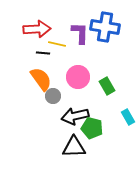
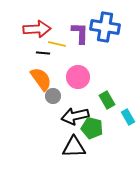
green rectangle: moved 14 px down
